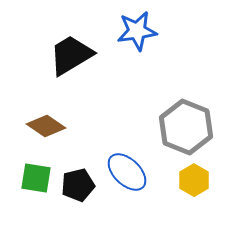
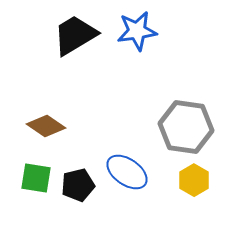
black trapezoid: moved 4 px right, 20 px up
gray hexagon: rotated 14 degrees counterclockwise
blue ellipse: rotated 9 degrees counterclockwise
